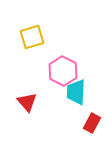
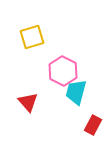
cyan trapezoid: rotated 12 degrees clockwise
red triangle: moved 1 px right
red rectangle: moved 1 px right, 2 px down
